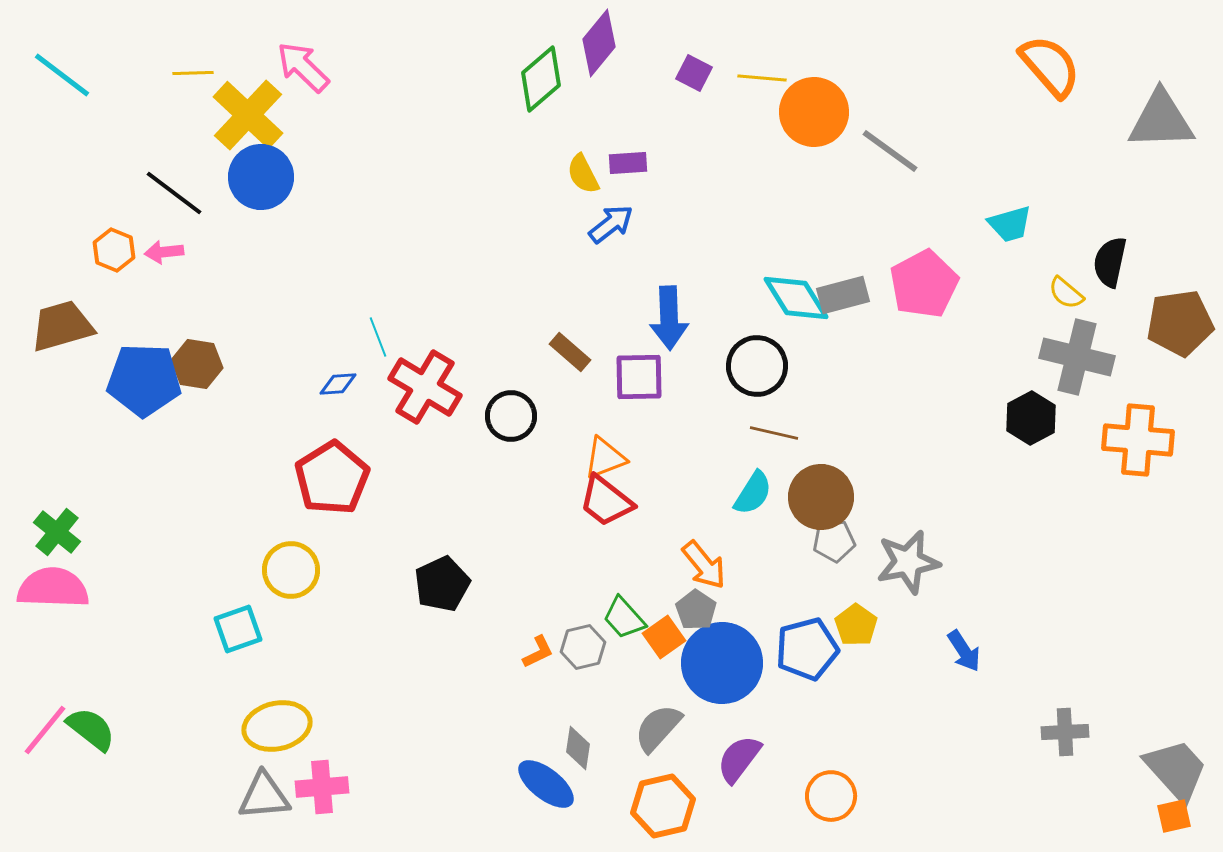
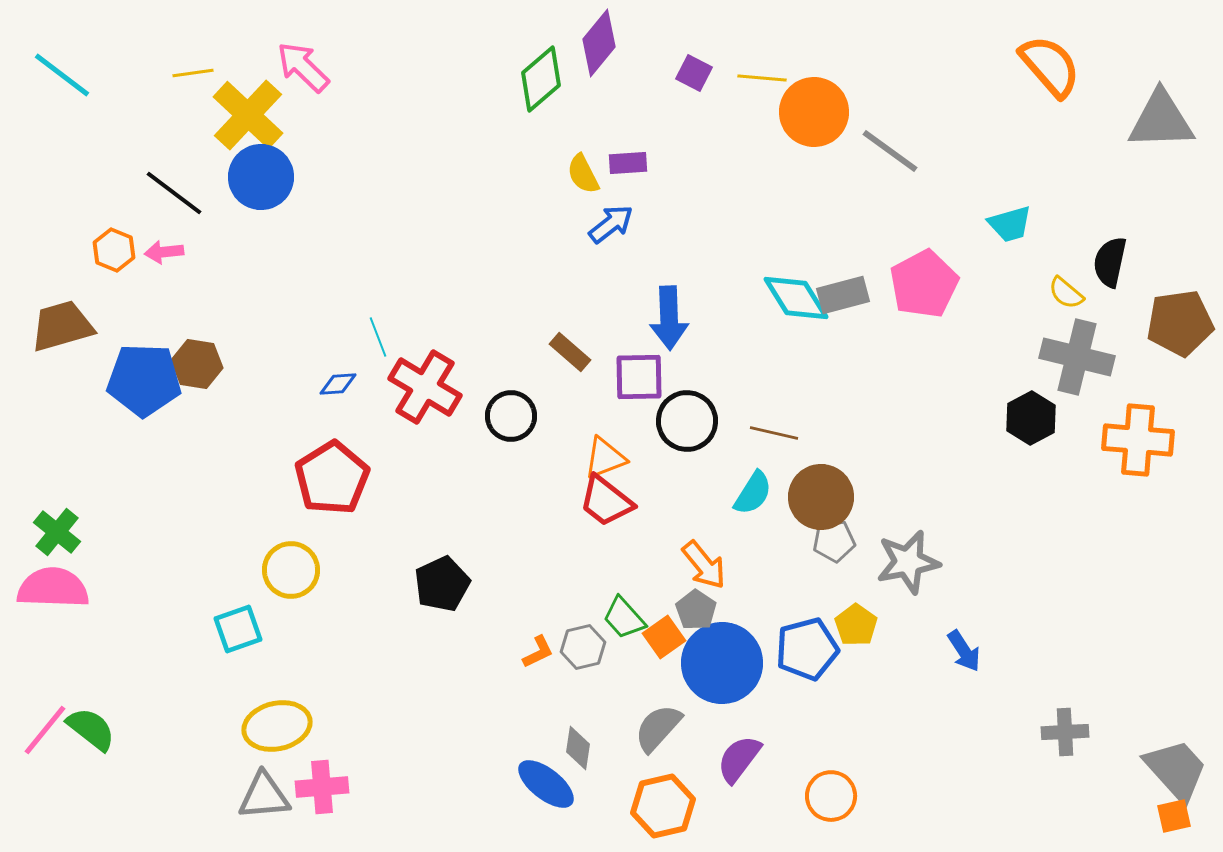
yellow line at (193, 73): rotated 6 degrees counterclockwise
black circle at (757, 366): moved 70 px left, 55 px down
